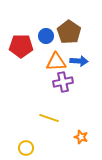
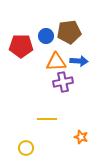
brown pentagon: rotated 30 degrees clockwise
yellow line: moved 2 px left, 1 px down; rotated 18 degrees counterclockwise
